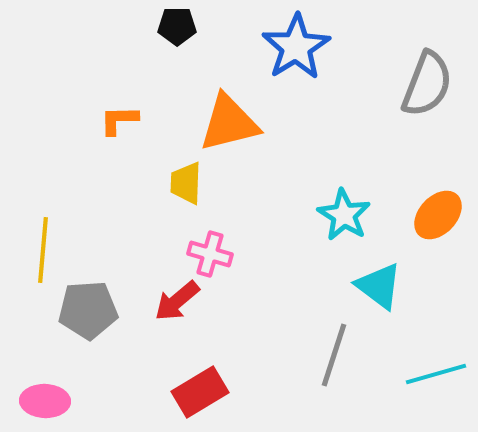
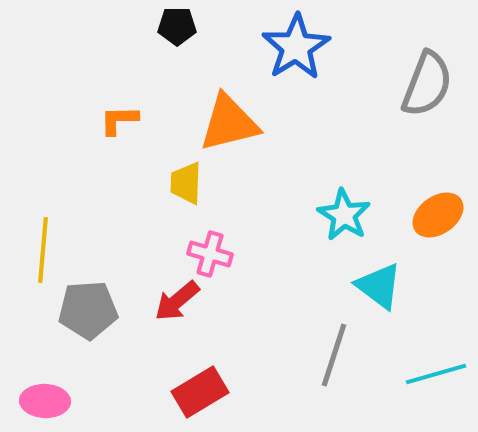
orange ellipse: rotated 12 degrees clockwise
